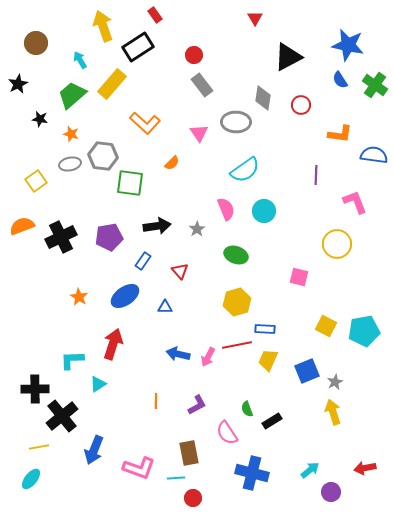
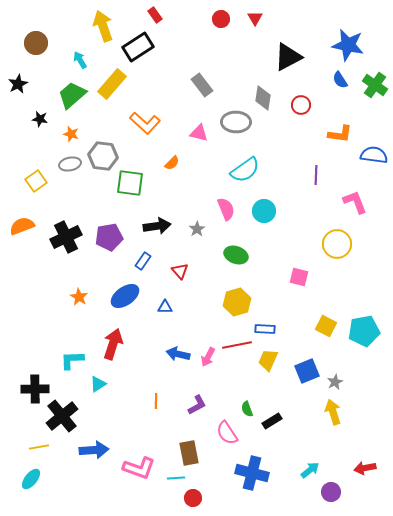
red circle at (194, 55): moved 27 px right, 36 px up
pink triangle at (199, 133): rotated 42 degrees counterclockwise
black cross at (61, 237): moved 5 px right
blue arrow at (94, 450): rotated 116 degrees counterclockwise
